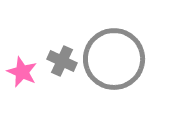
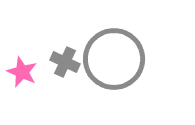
gray cross: moved 3 px right, 1 px down
